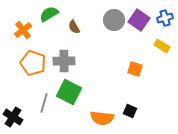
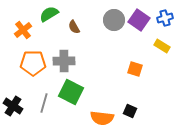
orange pentagon: rotated 20 degrees counterclockwise
green square: moved 2 px right
black cross: moved 11 px up
